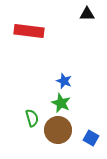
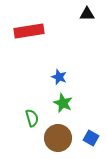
red rectangle: rotated 16 degrees counterclockwise
blue star: moved 5 px left, 4 px up
green star: moved 2 px right
brown circle: moved 8 px down
